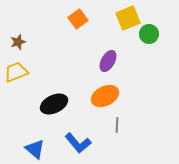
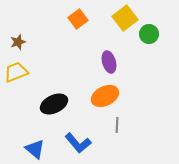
yellow square: moved 3 px left; rotated 15 degrees counterclockwise
purple ellipse: moved 1 px right, 1 px down; rotated 45 degrees counterclockwise
